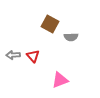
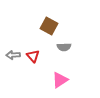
brown square: moved 1 px left, 2 px down
gray semicircle: moved 7 px left, 10 px down
pink triangle: rotated 12 degrees counterclockwise
